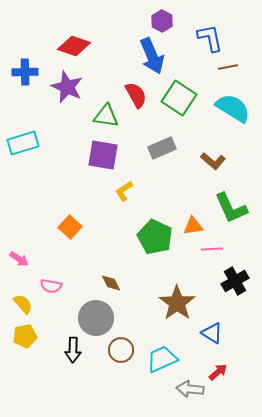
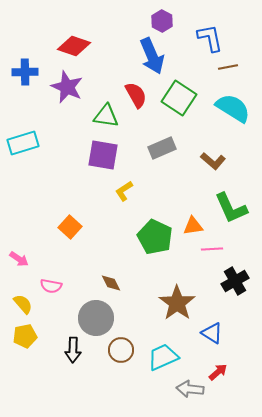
cyan trapezoid: moved 1 px right, 2 px up
